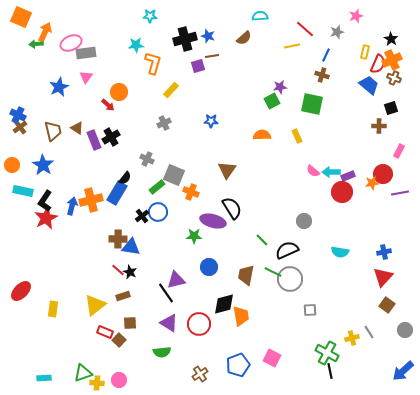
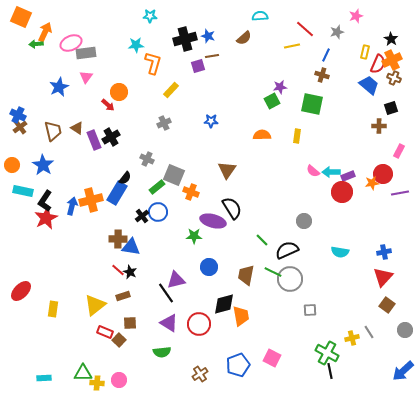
yellow rectangle at (297, 136): rotated 32 degrees clockwise
green triangle at (83, 373): rotated 18 degrees clockwise
